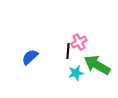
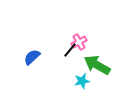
black line: moved 2 px right, 1 px up; rotated 35 degrees clockwise
blue semicircle: moved 2 px right
cyan star: moved 6 px right, 8 px down
